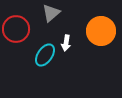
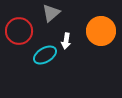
red circle: moved 3 px right, 2 px down
white arrow: moved 2 px up
cyan ellipse: rotated 25 degrees clockwise
